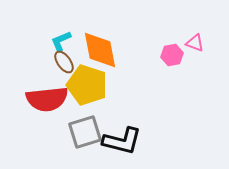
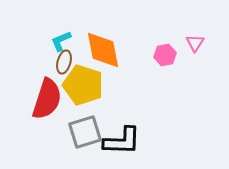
pink triangle: rotated 42 degrees clockwise
orange diamond: moved 3 px right
pink hexagon: moved 7 px left
brown ellipse: rotated 50 degrees clockwise
yellow pentagon: moved 4 px left
red semicircle: rotated 66 degrees counterclockwise
black L-shape: rotated 12 degrees counterclockwise
